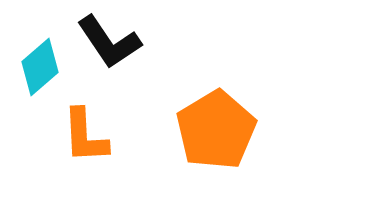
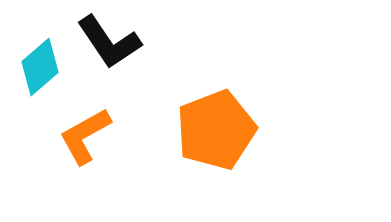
orange pentagon: rotated 10 degrees clockwise
orange L-shape: rotated 64 degrees clockwise
